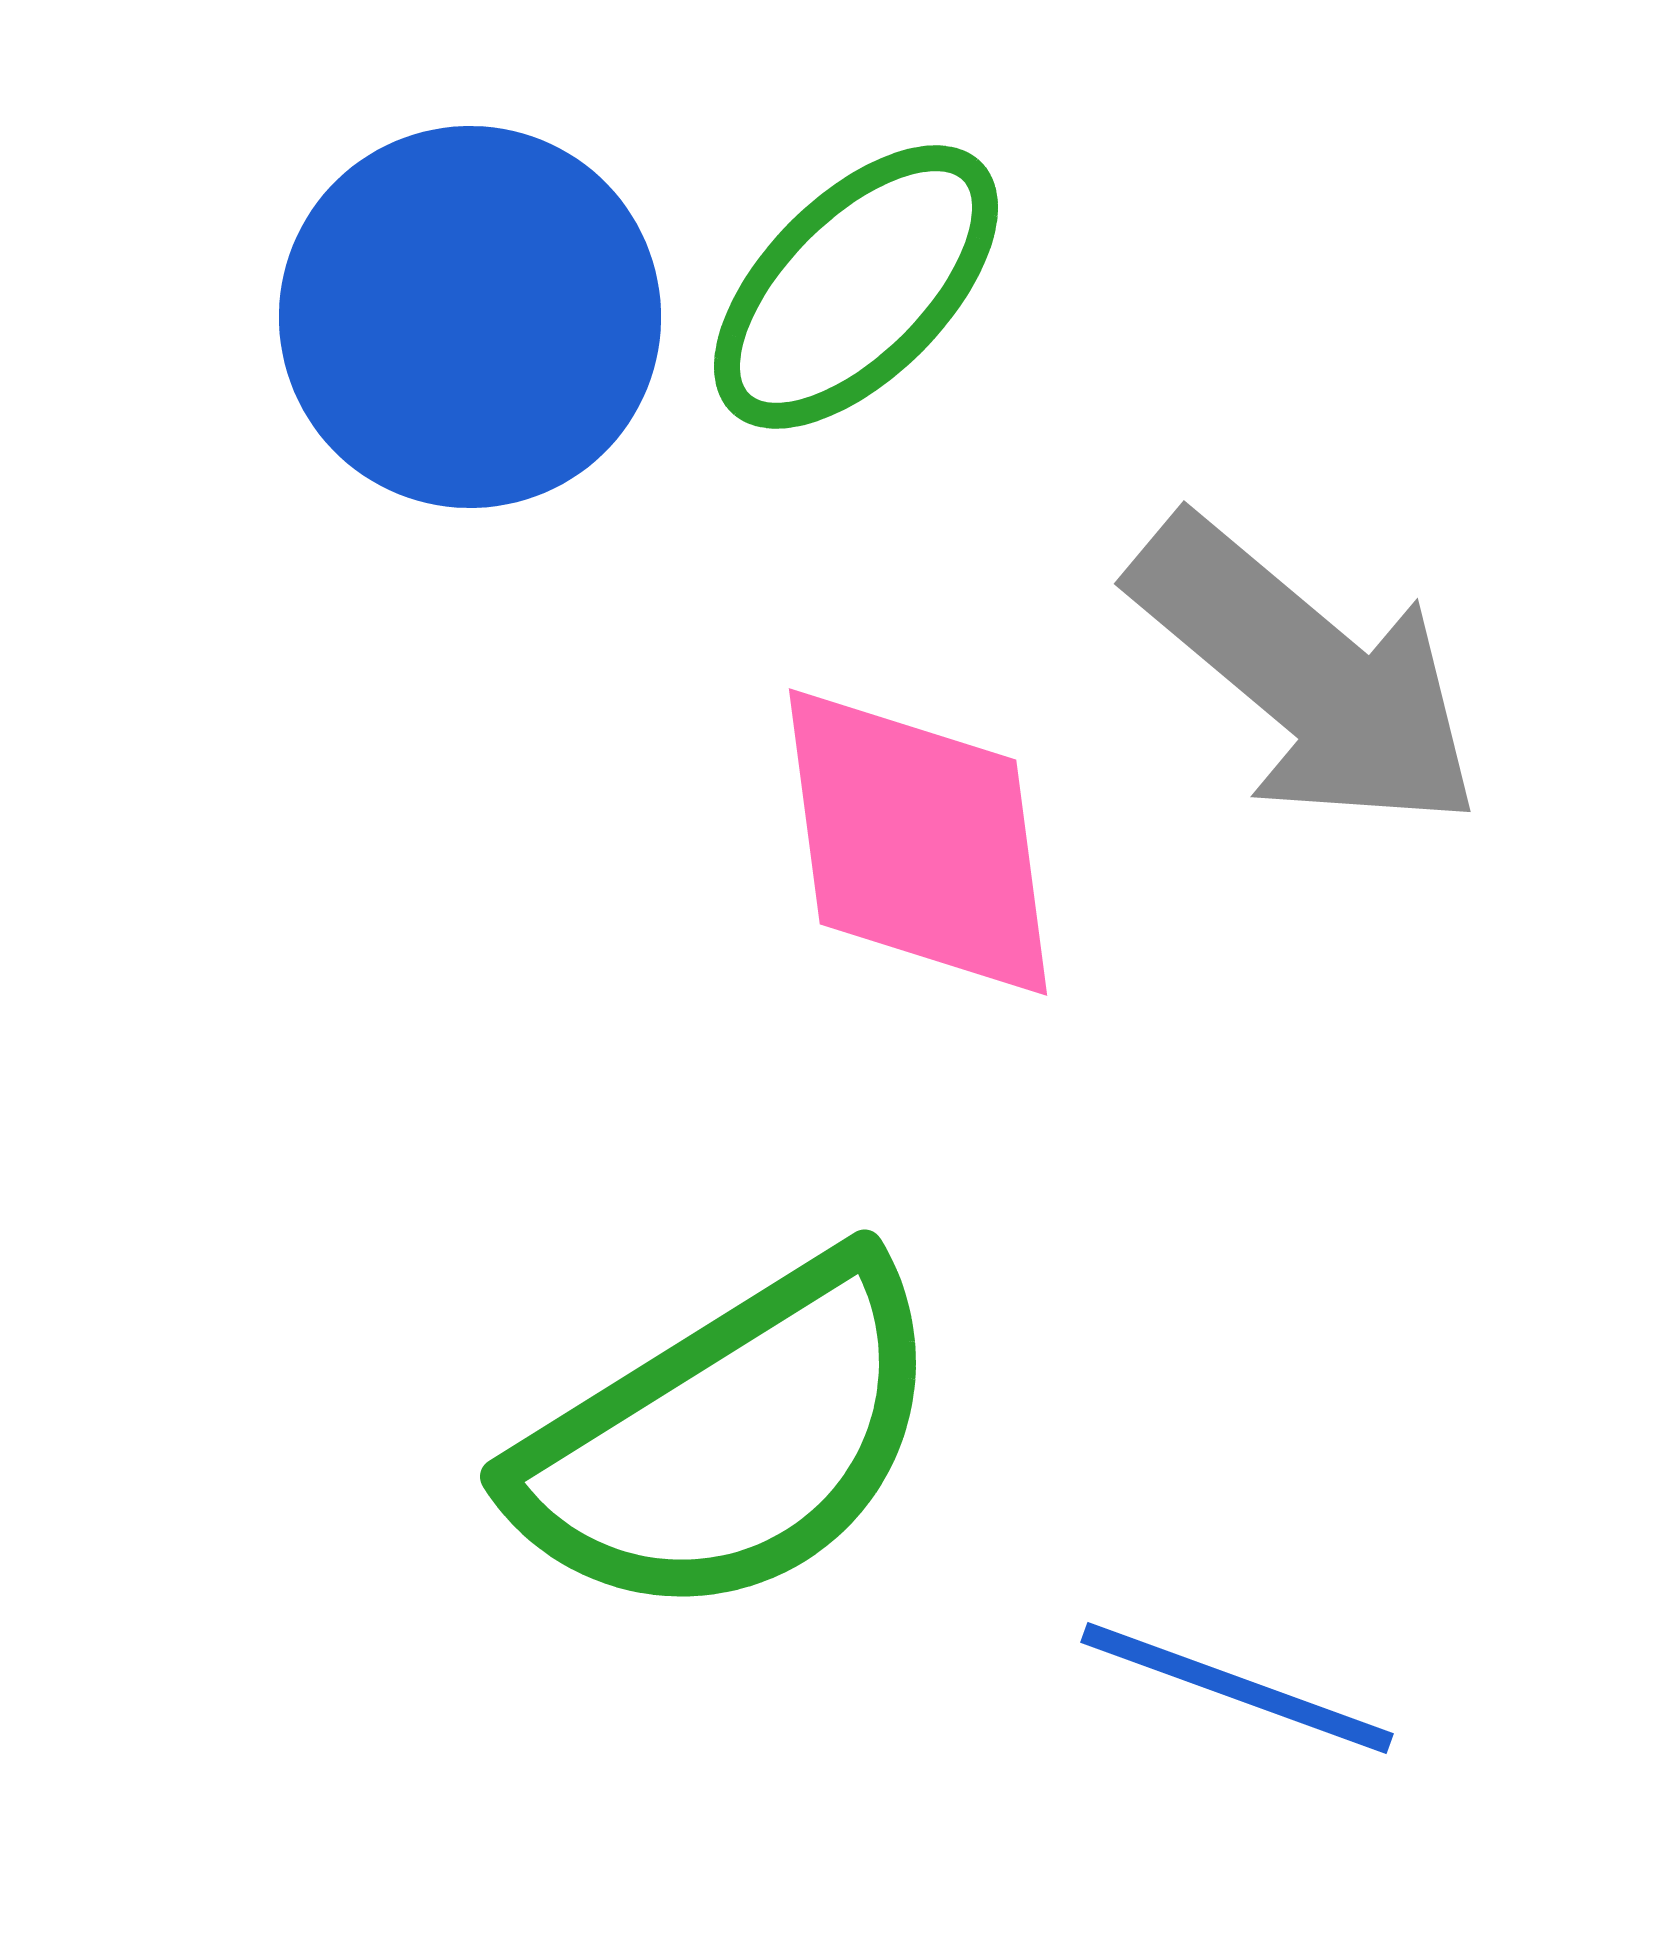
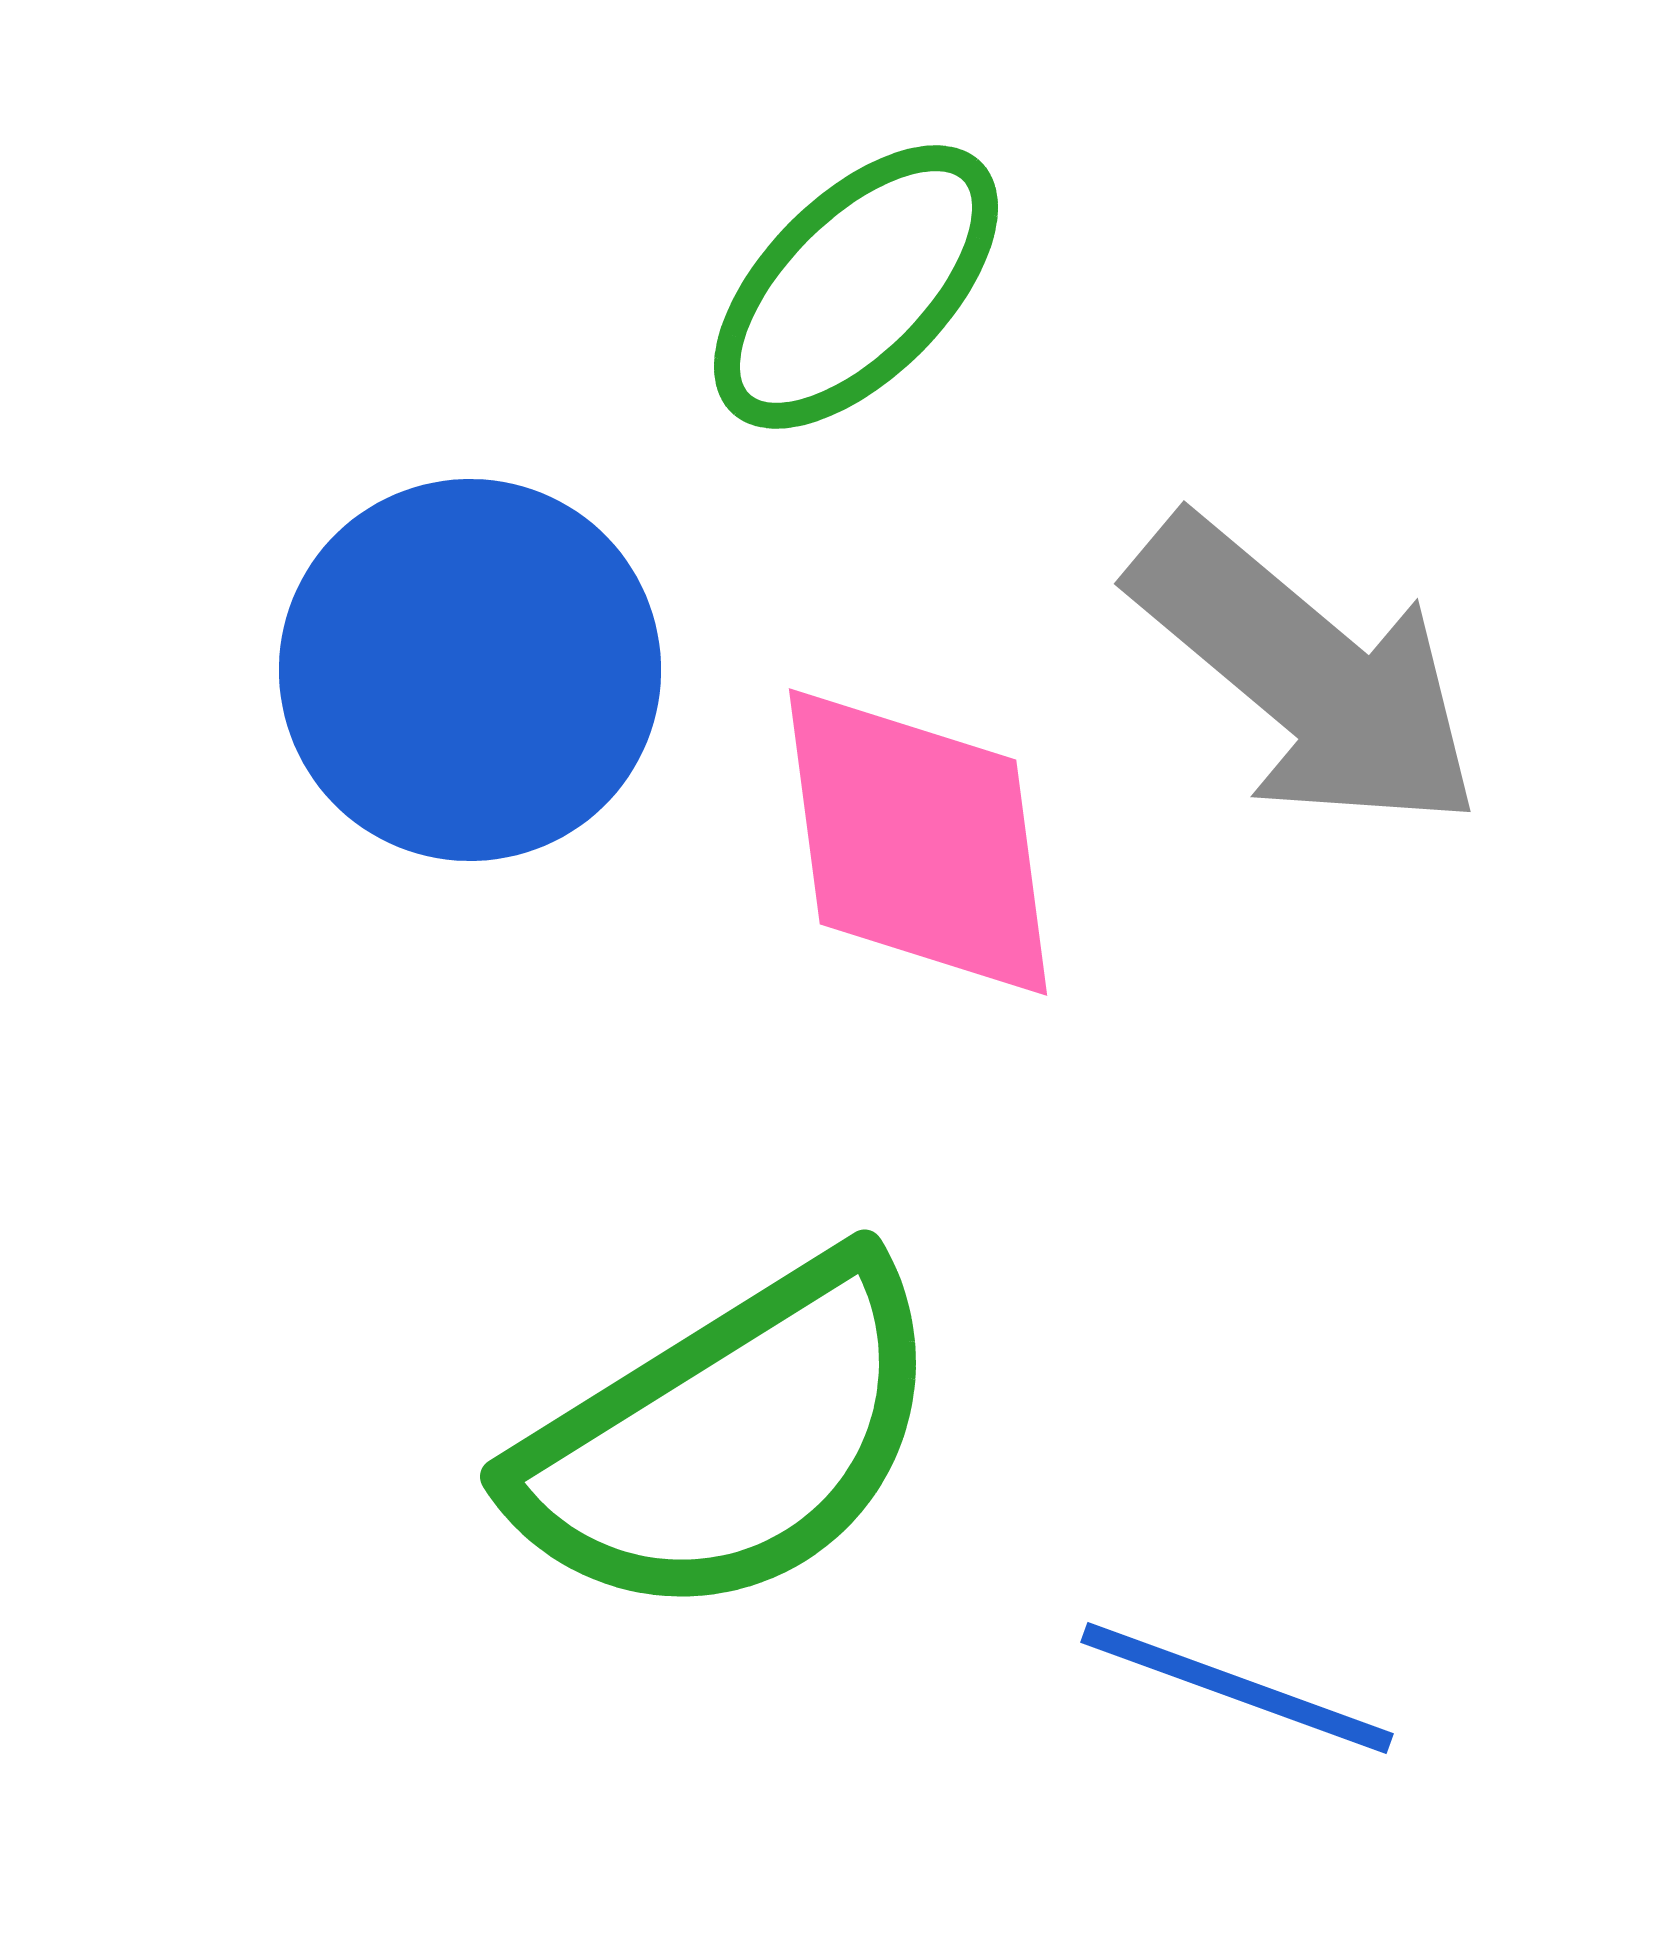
blue circle: moved 353 px down
